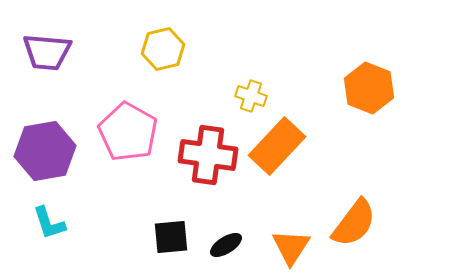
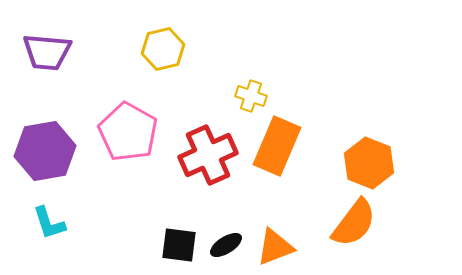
orange hexagon: moved 75 px down
orange rectangle: rotated 20 degrees counterclockwise
red cross: rotated 32 degrees counterclockwise
black square: moved 8 px right, 8 px down; rotated 12 degrees clockwise
orange triangle: moved 16 px left; rotated 36 degrees clockwise
